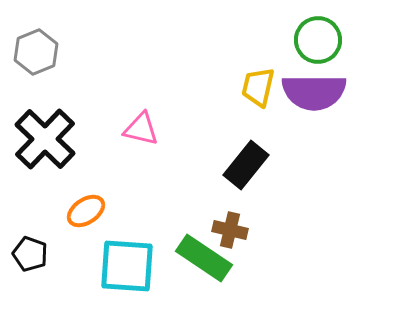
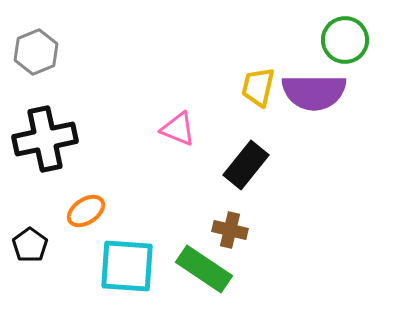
green circle: moved 27 px right
pink triangle: moved 37 px right; rotated 9 degrees clockwise
black cross: rotated 34 degrees clockwise
black pentagon: moved 9 px up; rotated 16 degrees clockwise
green rectangle: moved 11 px down
